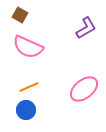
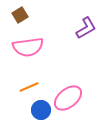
brown square: rotated 28 degrees clockwise
pink semicircle: rotated 32 degrees counterclockwise
pink ellipse: moved 16 px left, 9 px down
blue circle: moved 15 px right
